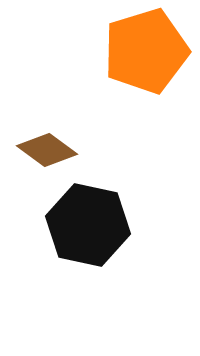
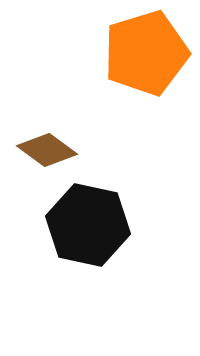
orange pentagon: moved 2 px down
